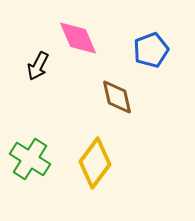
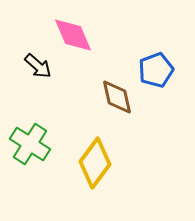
pink diamond: moved 5 px left, 3 px up
blue pentagon: moved 5 px right, 20 px down
black arrow: rotated 76 degrees counterclockwise
green cross: moved 15 px up
